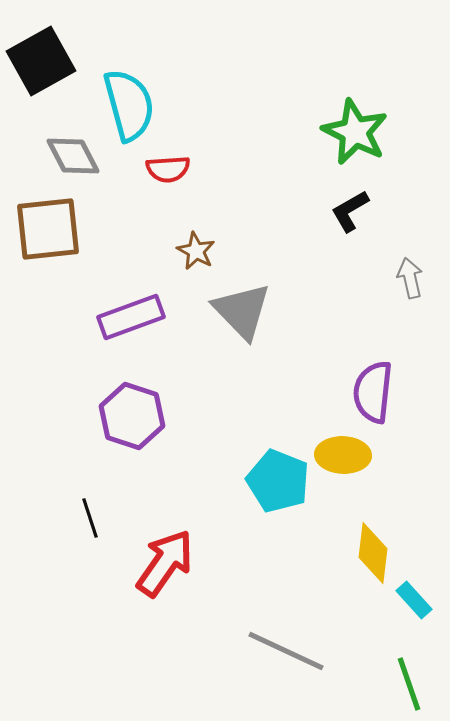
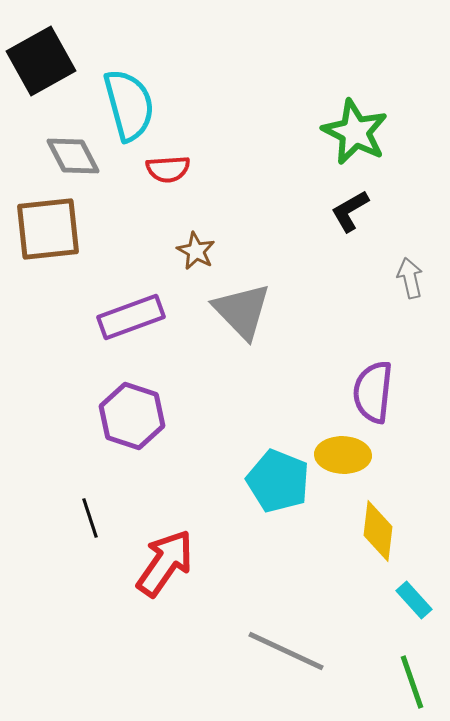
yellow diamond: moved 5 px right, 22 px up
green line: moved 3 px right, 2 px up
